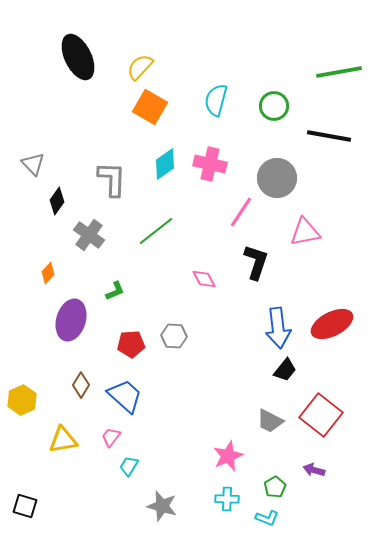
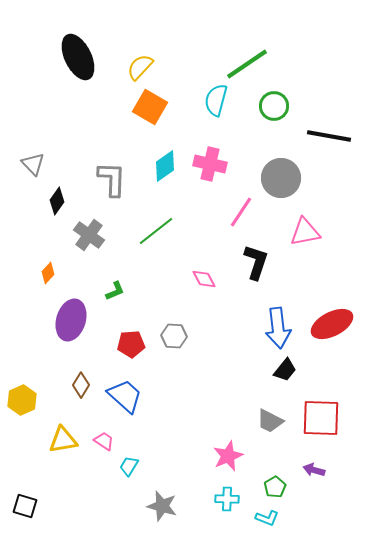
green line at (339, 72): moved 92 px left, 8 px up; rotated 24 degrees counterclockwise
cyan diamond at (165, 164): moved 2 px down
gray circle at (277, 178): moved 4 px right
red square at (321, 415): moved 3 px down; rotated 36 degrees counterclockwise
pink trapezoid at (111, 437): moved 7 px left, 4 px down; rotated 85 degrees clockwise
